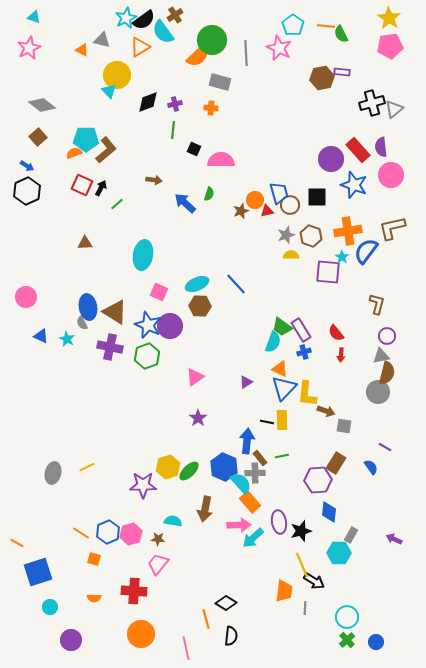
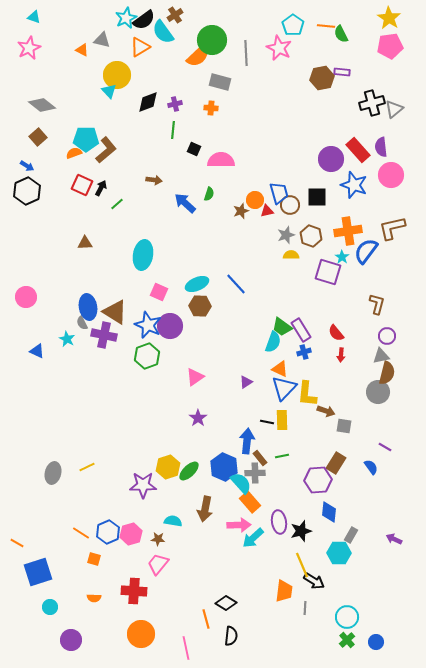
purple square at (328, 272): rotated 12 degrees clockwise
blue triangle at (41, 336): moved 4 px left, 15 px down
purple cross at (110, 347): moved 6 px left, 12 px up
